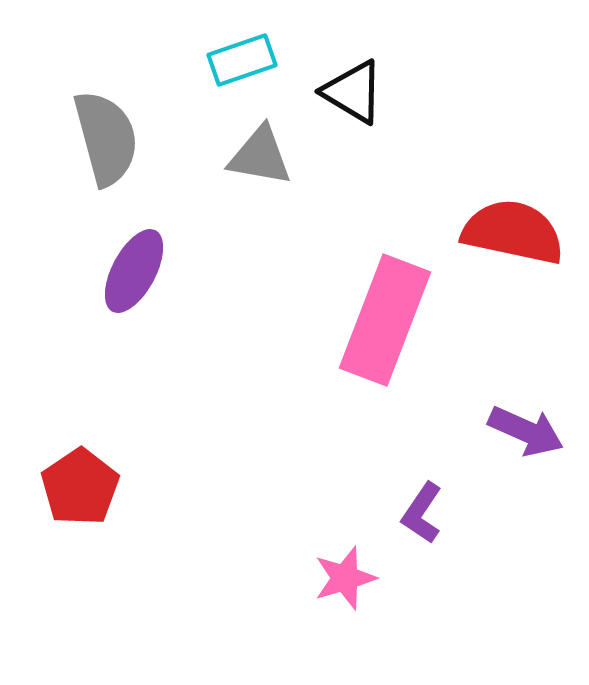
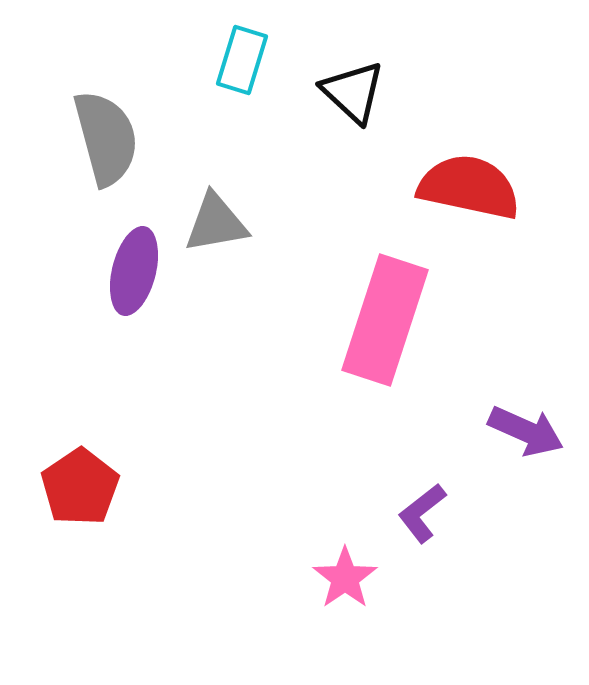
cyan rectangle: rotated 54 degrees counterclockwise
black triangle: rotated 12 degrees clockwise
gray triangle: moved 44 px left, 67 px down; rotated 20 degrees counterclockwise
red semicircle: moved 44 px left, 45 px up
purple ellipse: rotated 14 degrees counterclockwise
pink rectangle: rotated 3 degrees counterclockwise
purple L-shape: rotated 18 degrees clockwise
pink star: rotated 18 degrees counterclockwise
